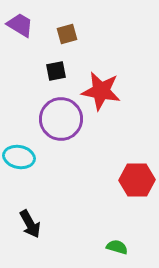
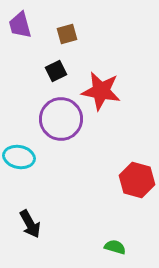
purple trapezoid: rotated 136 degrees counterclockwise
black square: rotated 15 degrees counterclockwise
red hexagon: rotated 16 degrees clockwise
green semicircle: moved 2 px left
